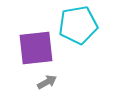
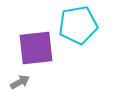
gray arrow: moved 27 px left
